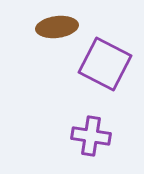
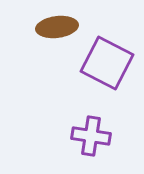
purple square: moved 2 px right, 1 px up
